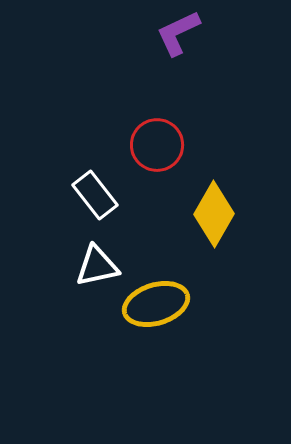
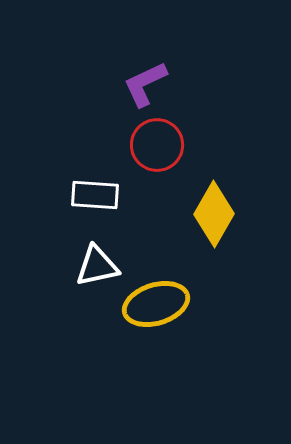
purple L-shape: moved 33 px left, 51 px down
white rectangle: rotated 48 degrees counterclockwise
